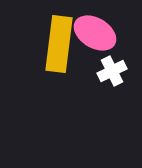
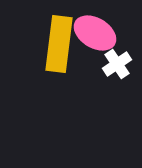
white cross: moved 5 px right, 7 px up; rotated 8 degrees counterclockwise
